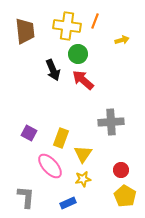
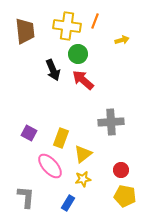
yellow triangle: rotated 18 degrees clockwise
yellow pentagon: rotated 20 degrees counterclockwise
blue rectangle: rotated 35 degrees counterclockwise
